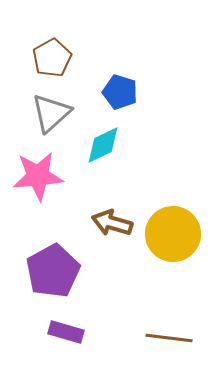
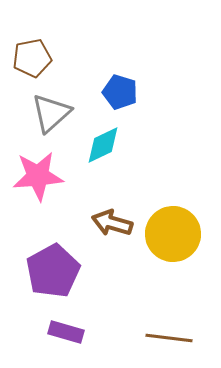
brown pentagon: moved 20 px left; rotated 18 degrees clockwise
